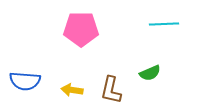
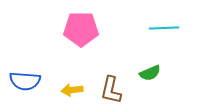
cyan line: moved 4 px down
yellow arrow: rotated 15 degrees counterclockwise
